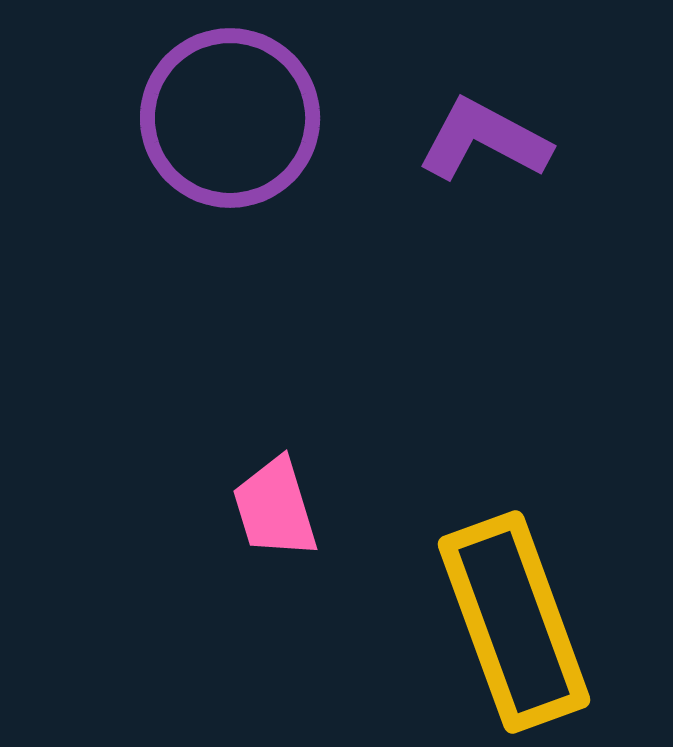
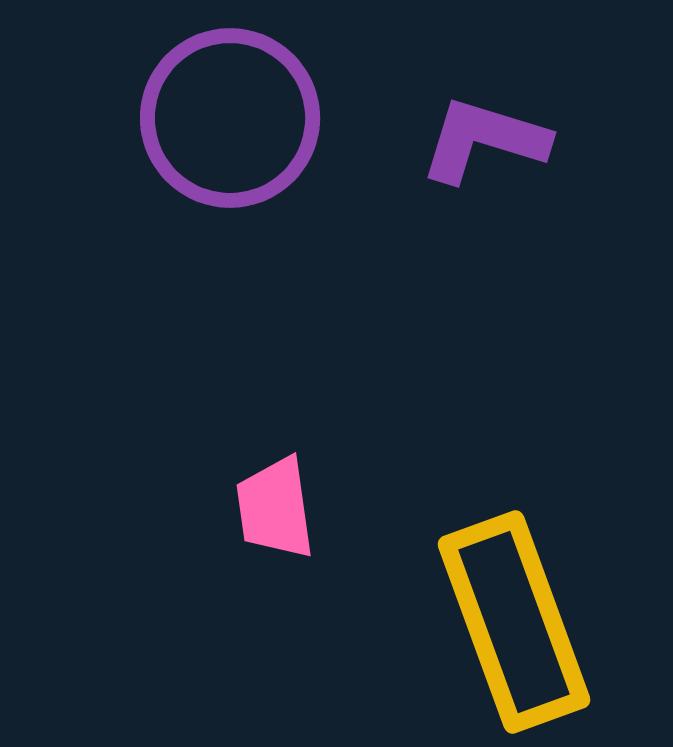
purple L-shape: rotated 11 degrees counterclockwise
pink trapezoid: rotated 9 degrees clockwise
